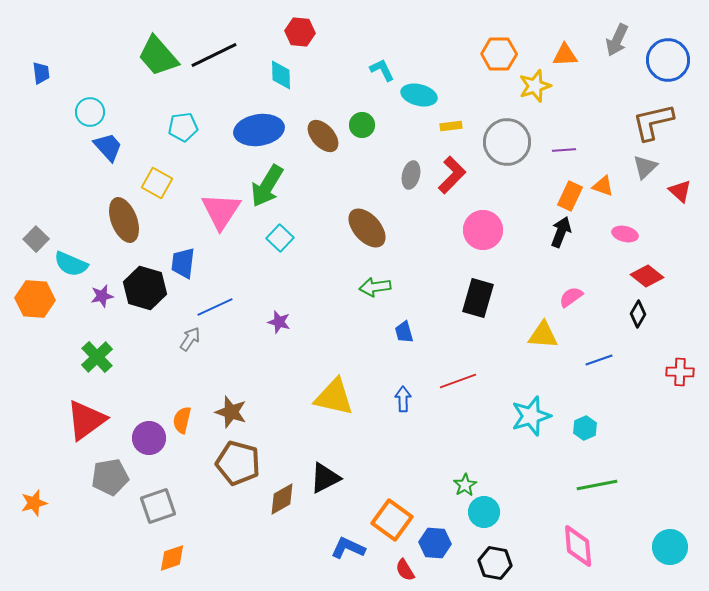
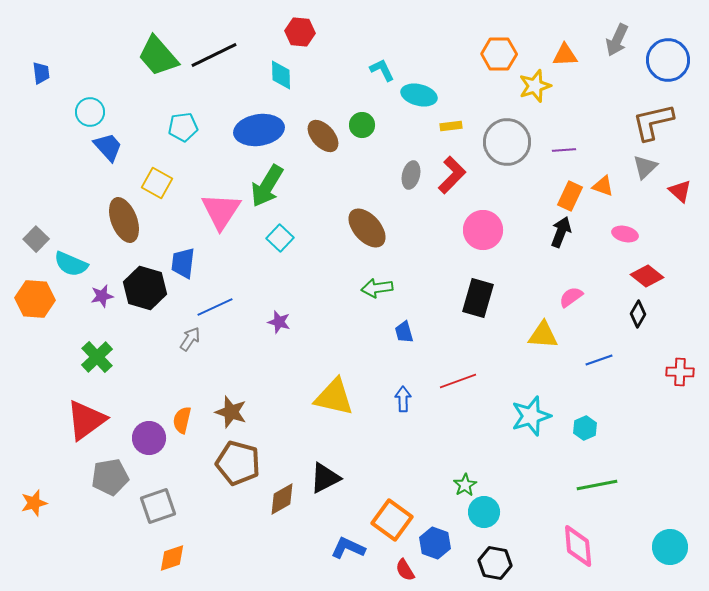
green arrow at (375, 287): moved 2 px right, 1 px down
blue hexagon at (435, 543): rotated 16 degrees clockwise
